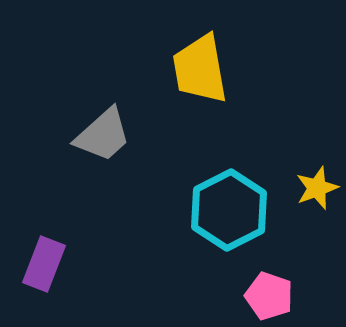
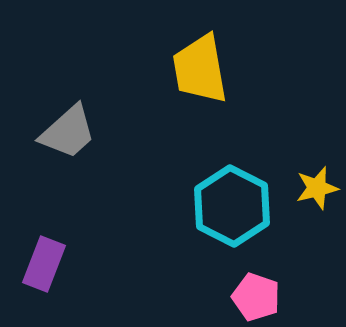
gray trapezoid: moved 35 px left, 3 px up
yellow star: rotated 6 degrees clockwise
cyan hexagon: moved 3 px right, 4 px up; rotated 6 degrees counterclockwise
pink pentagon: moved 13 px left, 1 px down
